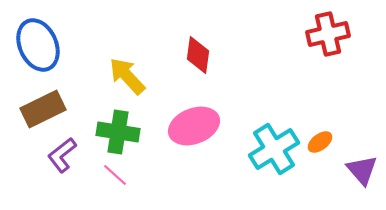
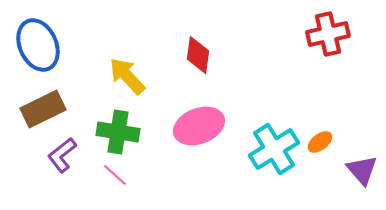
pink ellipse: moved 5 px right
